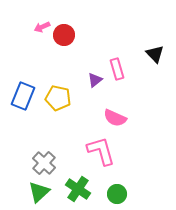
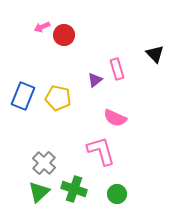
green cross: moved 4 px left; rotated 15 degrees counterclockwise
